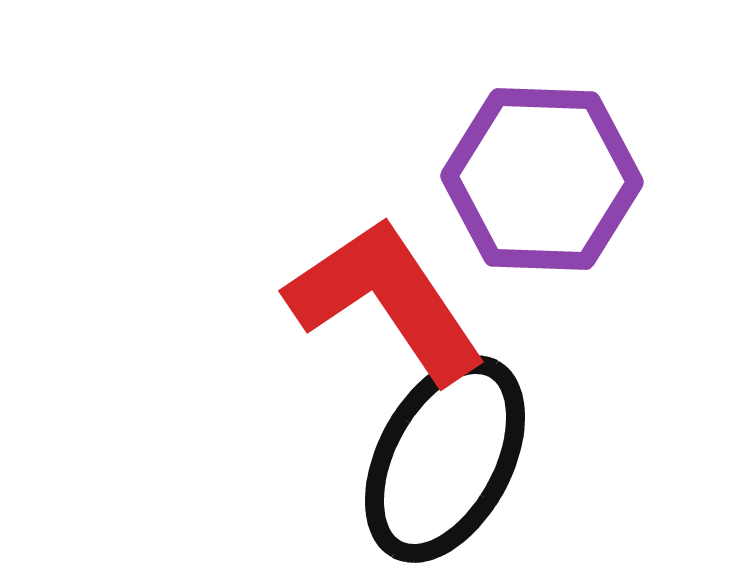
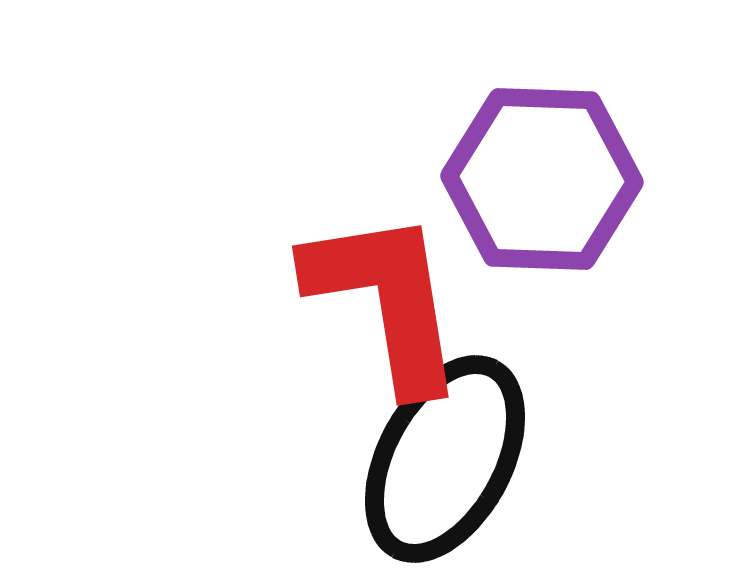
red L-shape: rotated 25 degrees clockwise
